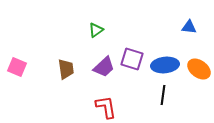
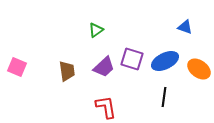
blue triangle: moved 4 px left; rotated 14 degrees clockwise
blue ellipse: moved 4 px up; rotated 20 degrees counterclockwise
brown trapezoid: moved 1 px right, 2 px down
black line: moved 1 px right, 2 px down
